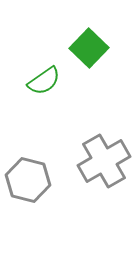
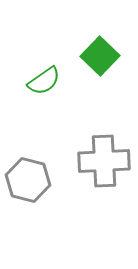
green square: moved 11 px right, 8 px down
gray cross: rotated 27 degrees clockwise
